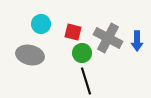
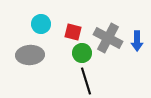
gray ellipse: rotated 16 degrees counterclockwise
